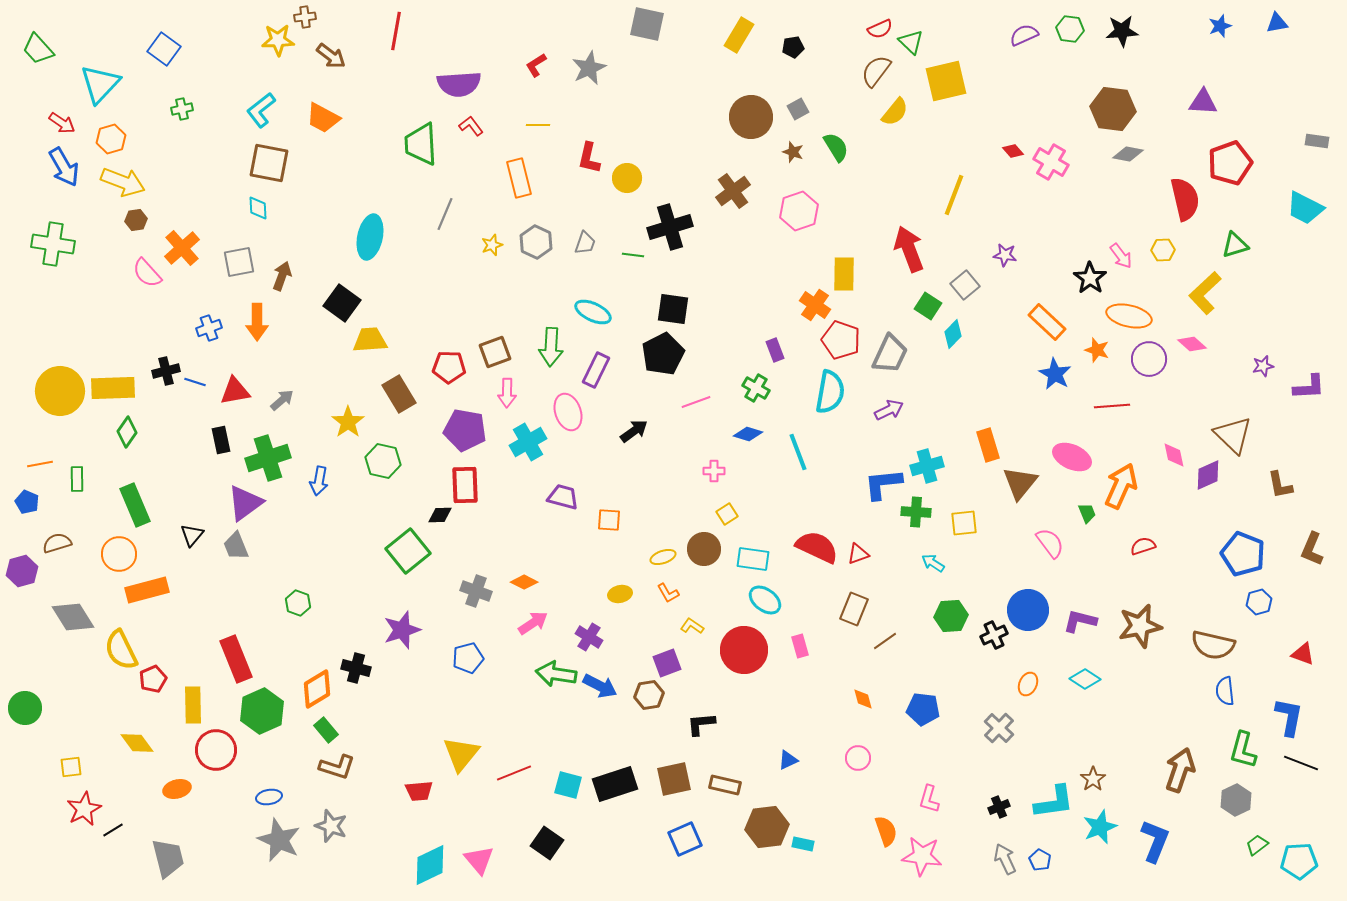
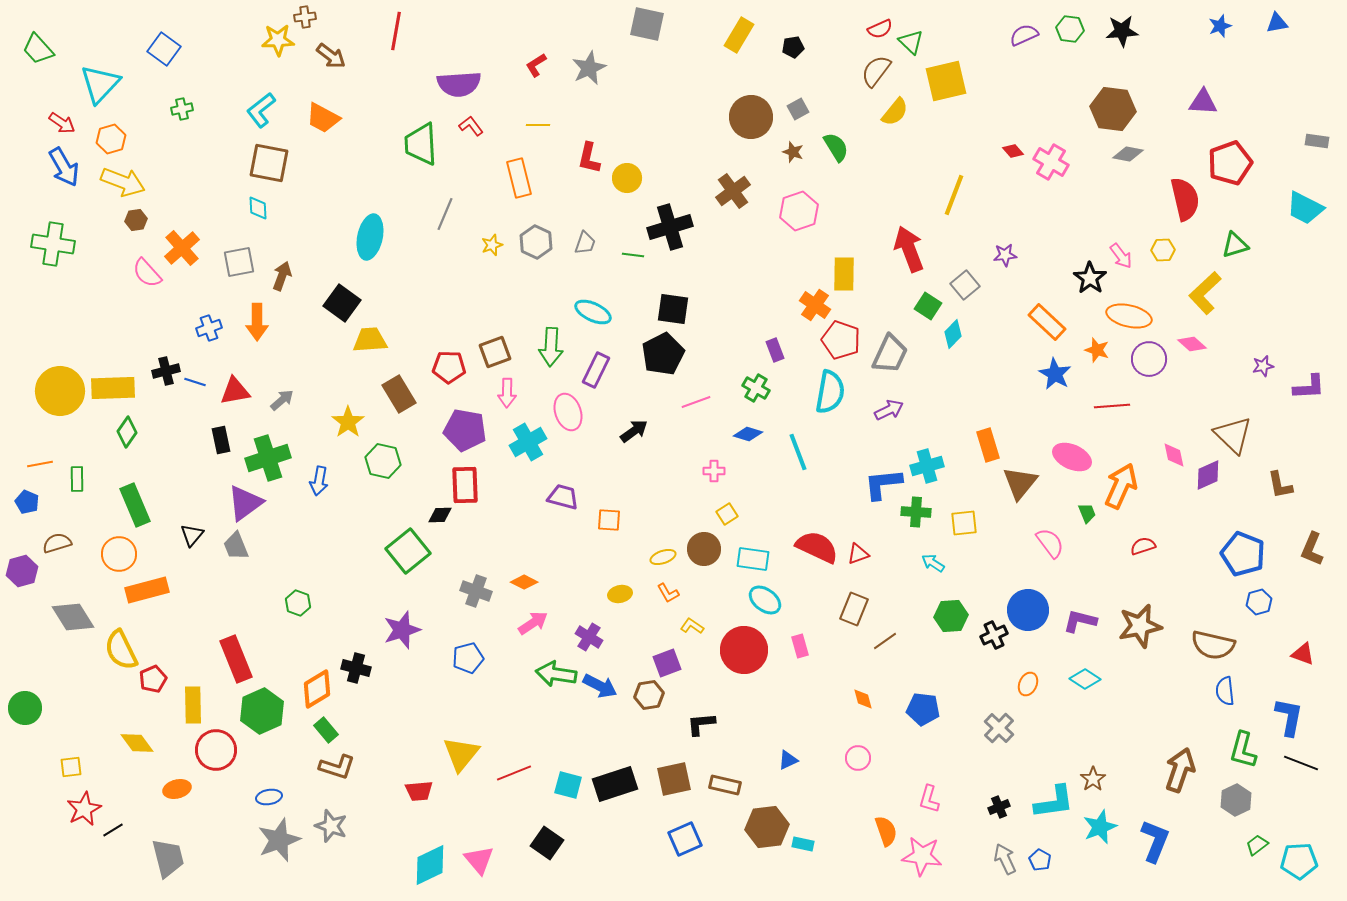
purple star at (1005, 255): rotated 15 degrees counterclockwise
gray star at (279, 840): rotated 27 degrees clockwise
